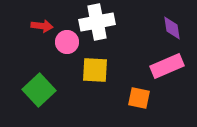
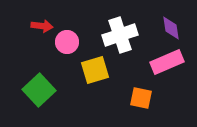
white cross: moved 23 px right, 13 px down; rotated 8 degrees counterclockwise
purple diamond: moved 1 px left
pink rectangle: moved 4 px up
yellow square: rotated 20 degrees counterclockwise
orange square: moved 2 px right
